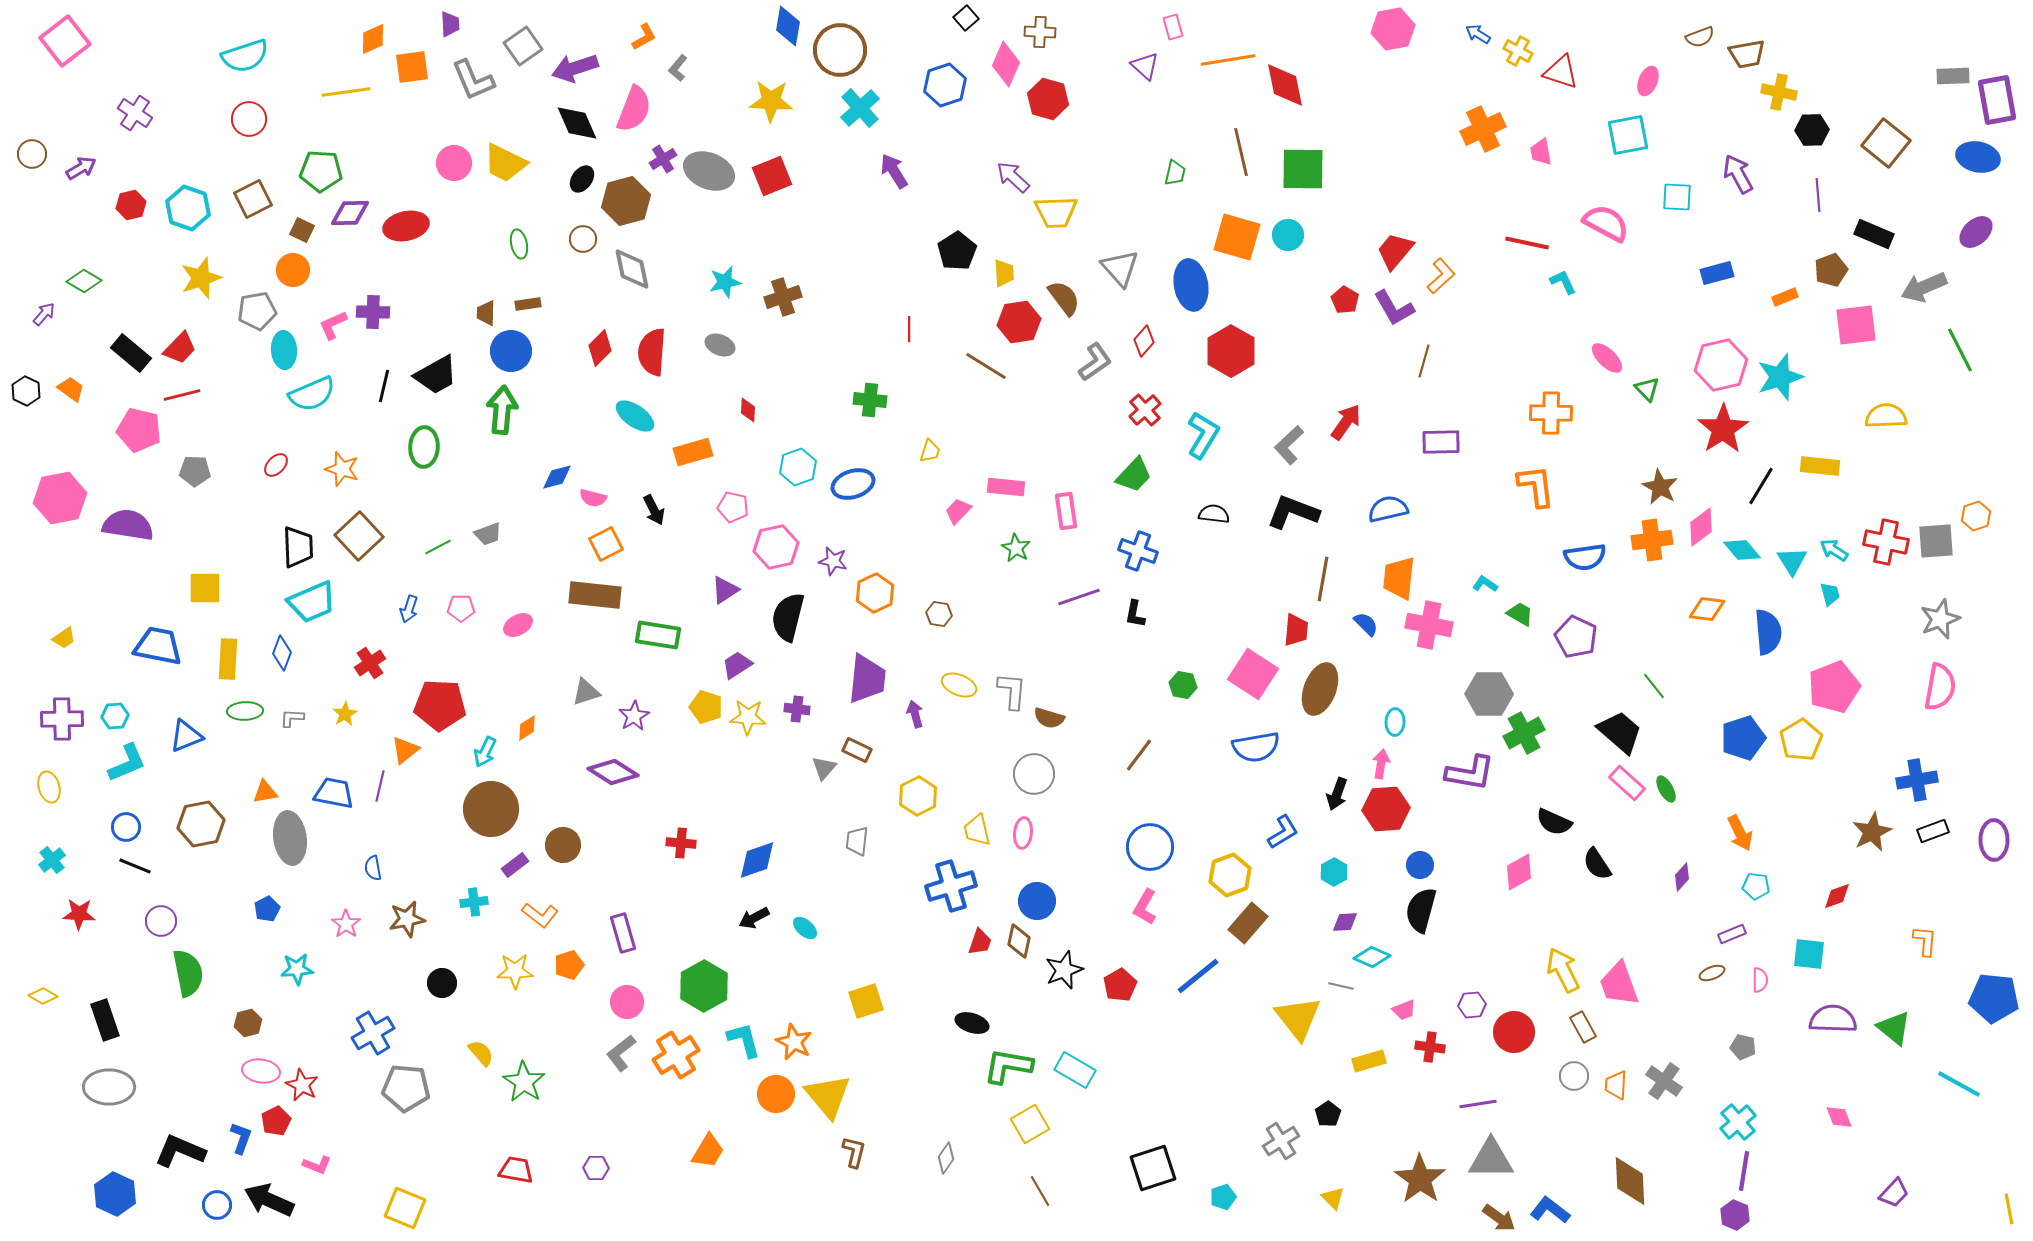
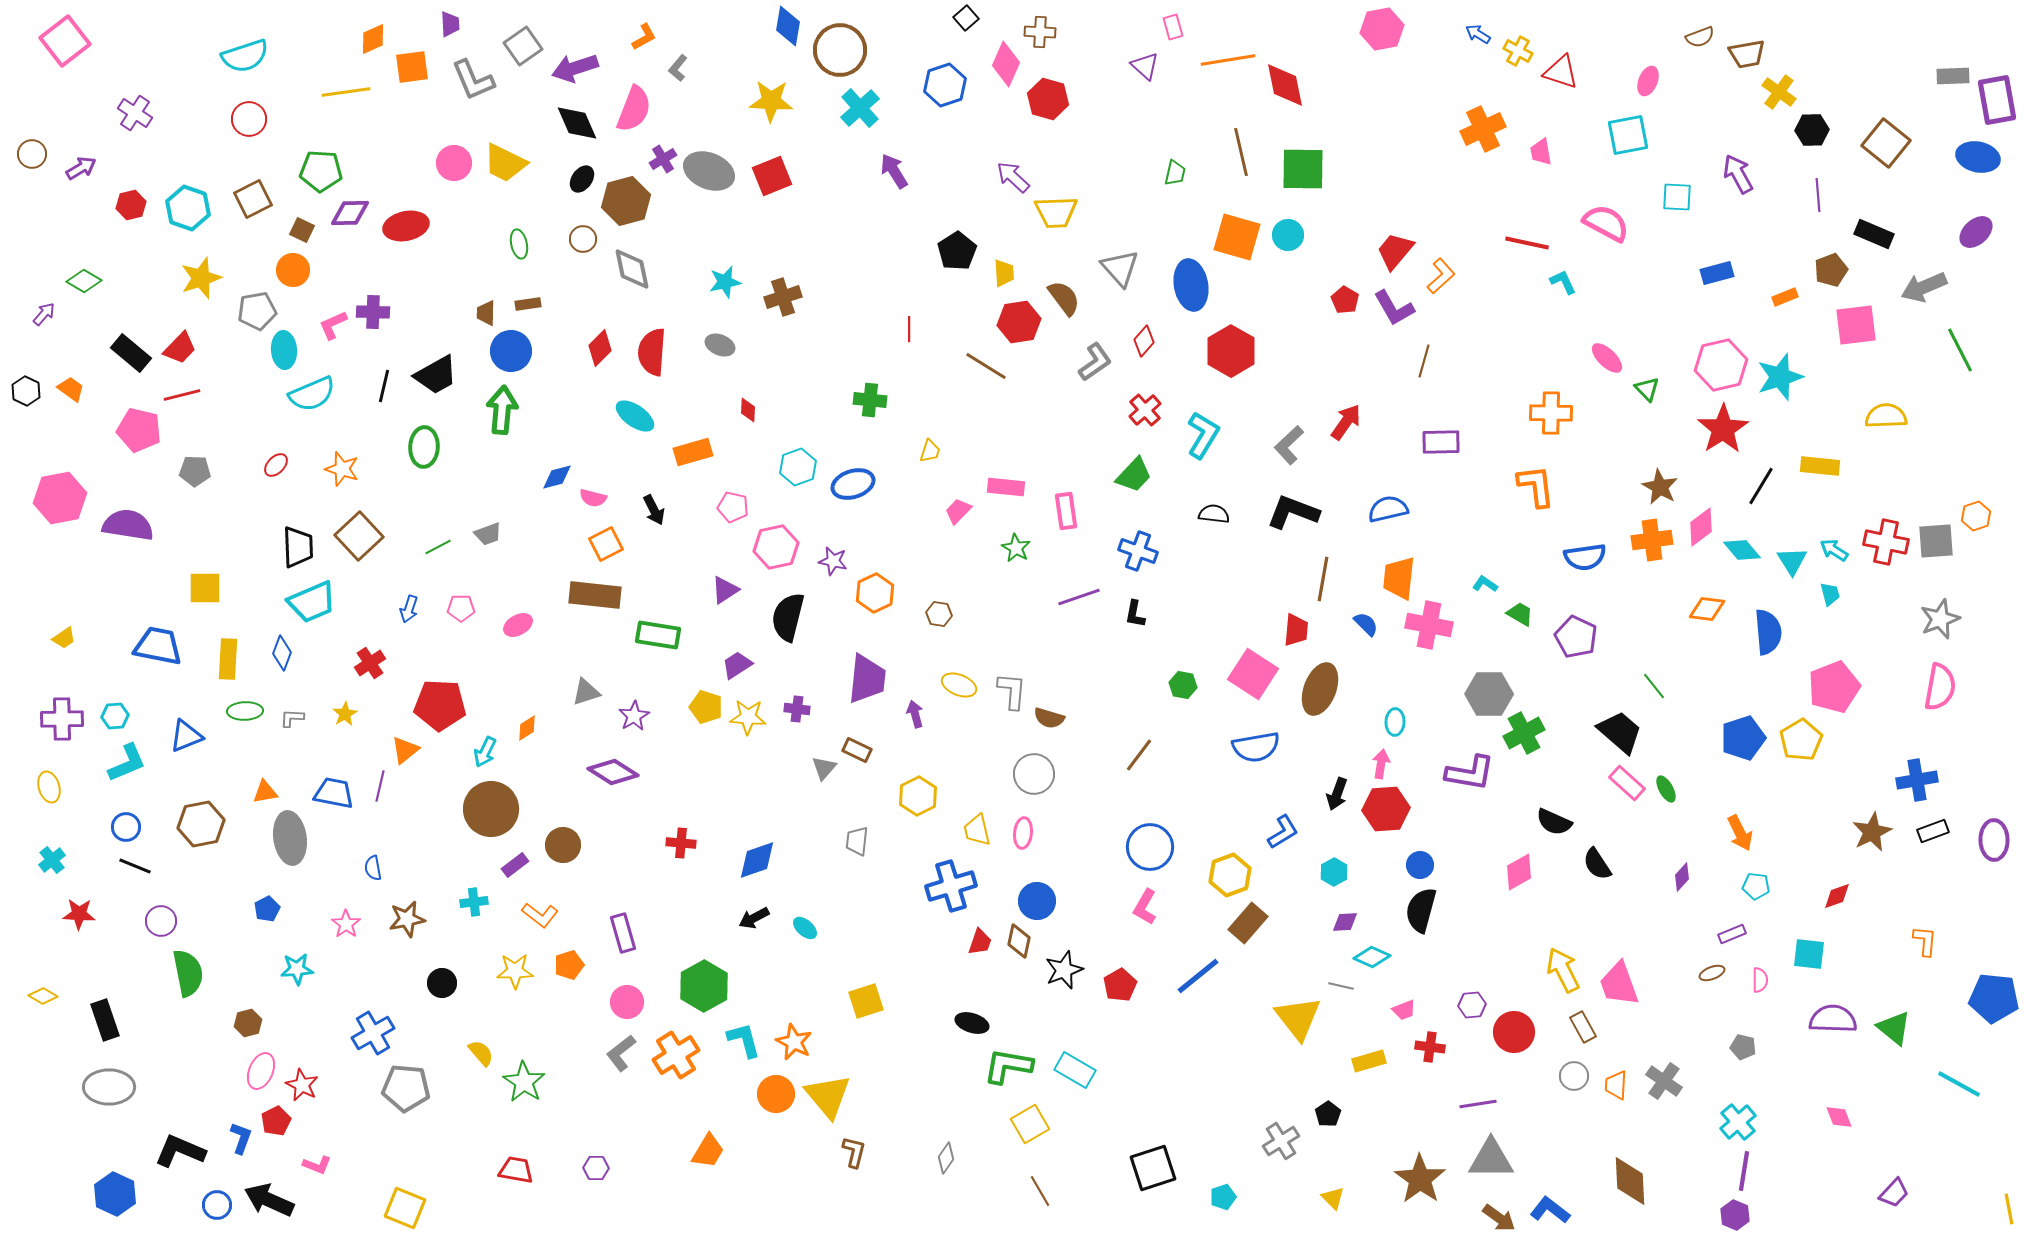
pink hexagon at (1393, 29): moved 11 px left
yellow cross at (1779, 92): rotated 24 degrees clockwise
pink ellipse at (261, 1071): rotated 75 degrees counterclockwise
